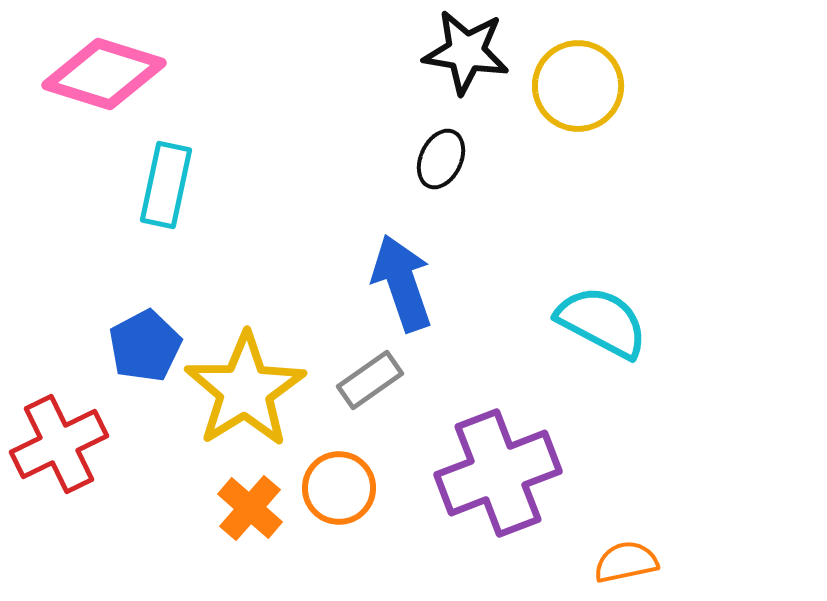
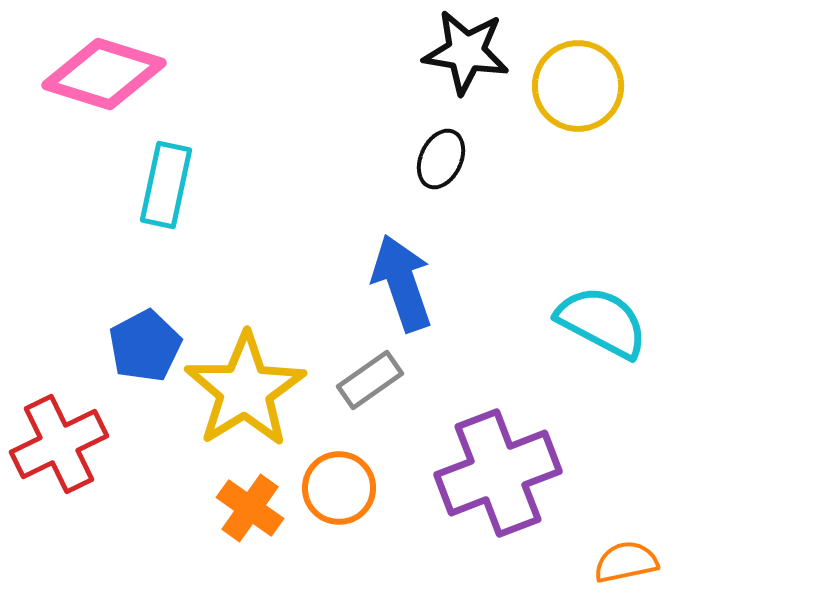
orange cross: rotated 6 degrees counterclockwise
